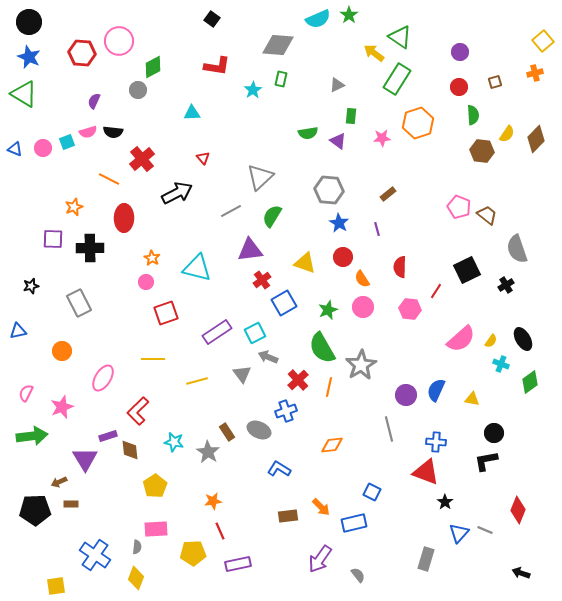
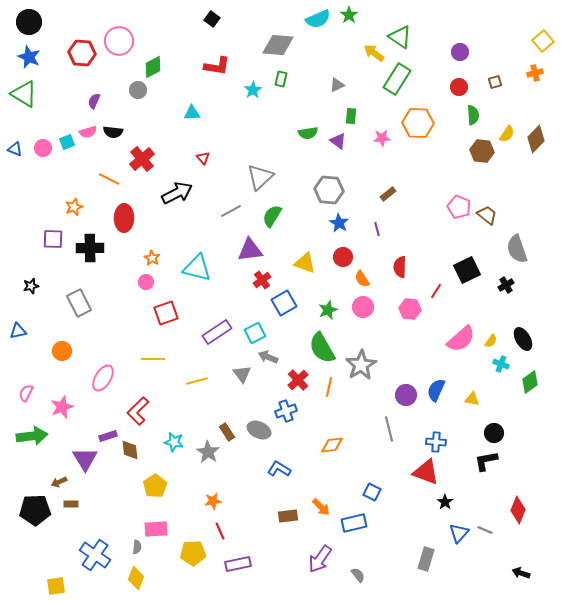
orange hexagon at (418, 123): rotated 20 degrees clockwise
